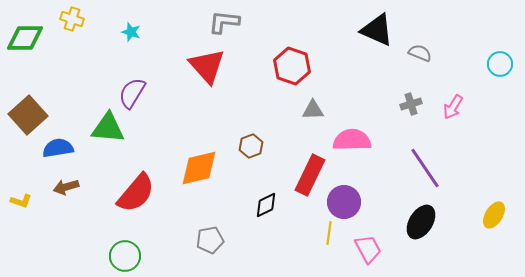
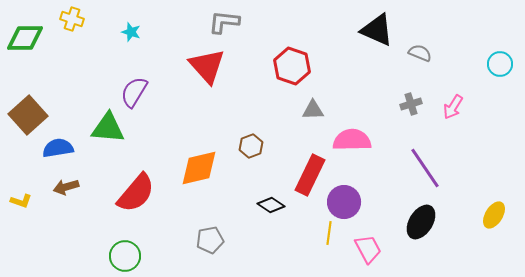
purple semicircle: moved 2 px right, 1 px up
black diamond: moved 5 px right; rotated 60 degrees clockwise
